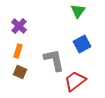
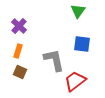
blue square: rotated 36 degrees clockwise
